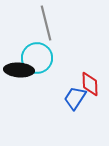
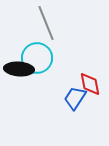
gray line: rotated 8 degrees counterclockwise
black ellipse: moved 1 px up
red diamond: rotated 10 degrees counterclockwise
